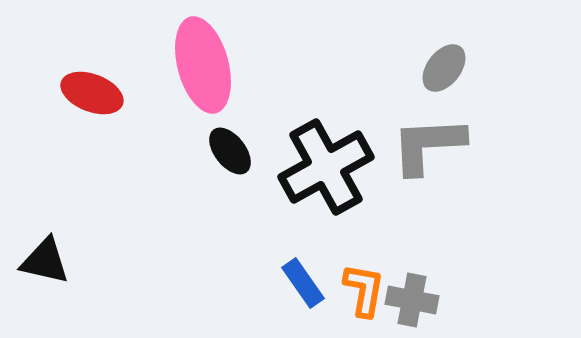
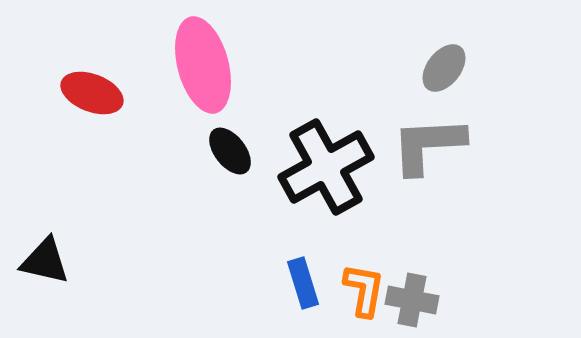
blue rectangle: rotated 18 degrees clockwise
